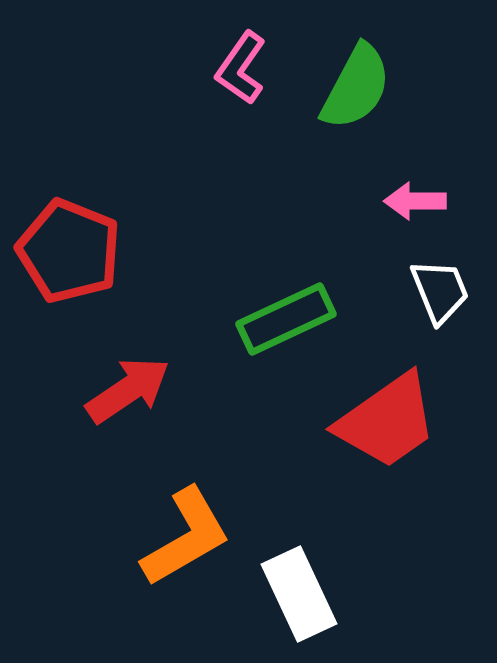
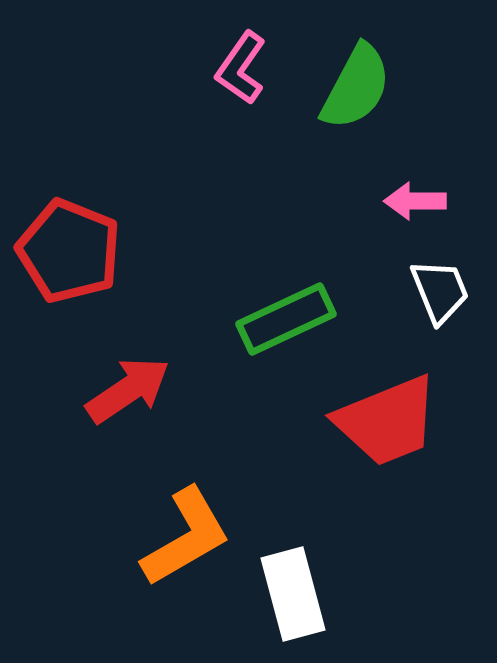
red trapezoid: rotated 13 degrees clockwise
white rectangle: moved 6 px left; rotated 10 degrees clockwise
